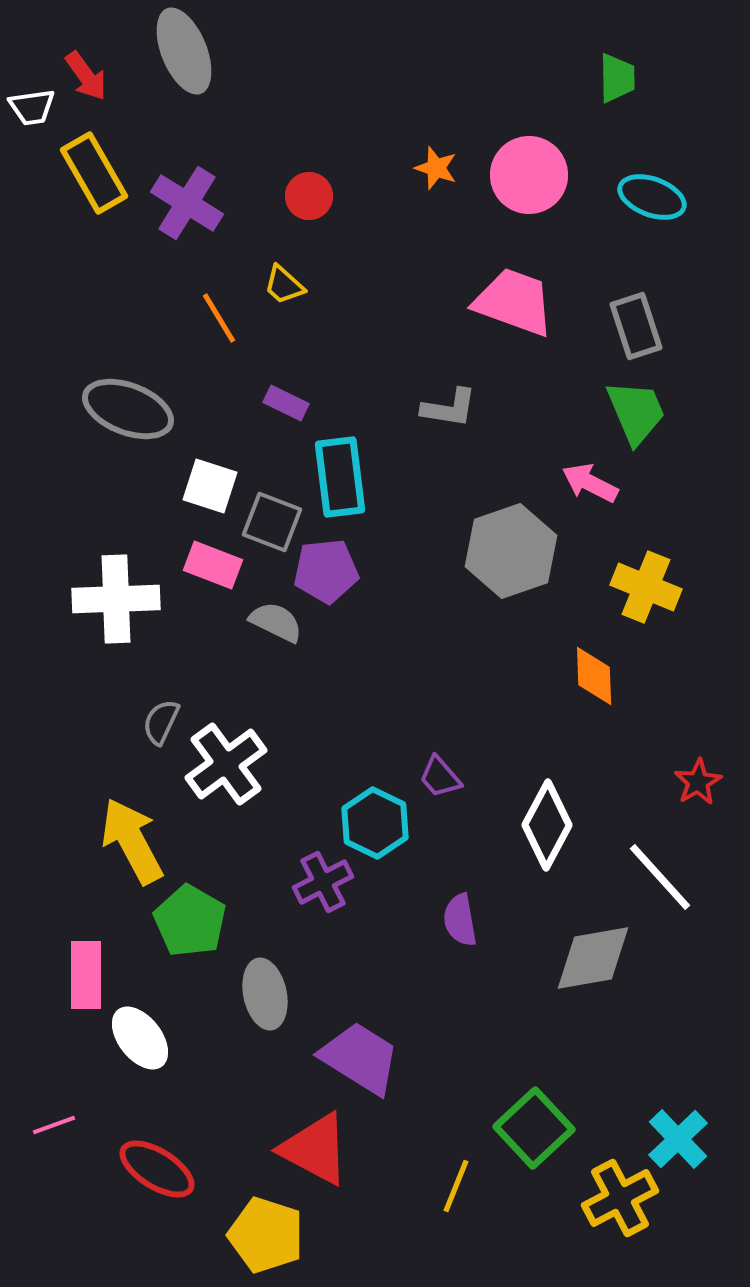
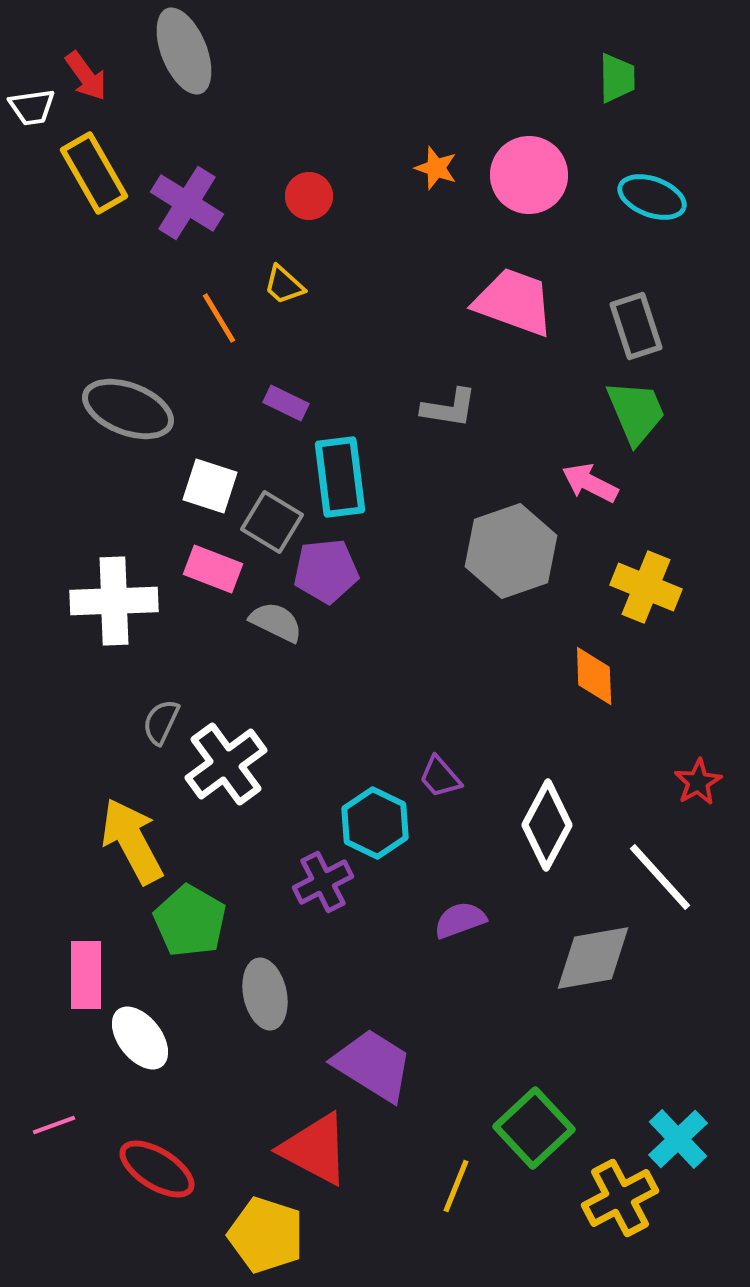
gray square at (272, 522): rotated 10 degrees clockwise
pink rectangle at (213, 565): moved 4 px down
white cross at (116, 599): moved 2 px left, 2 px down
purple semicircle at (460, 920): rotated 80 degrees clockwise
purple trapezoid at (360, 1058): moved 13 px right, 7 px down
